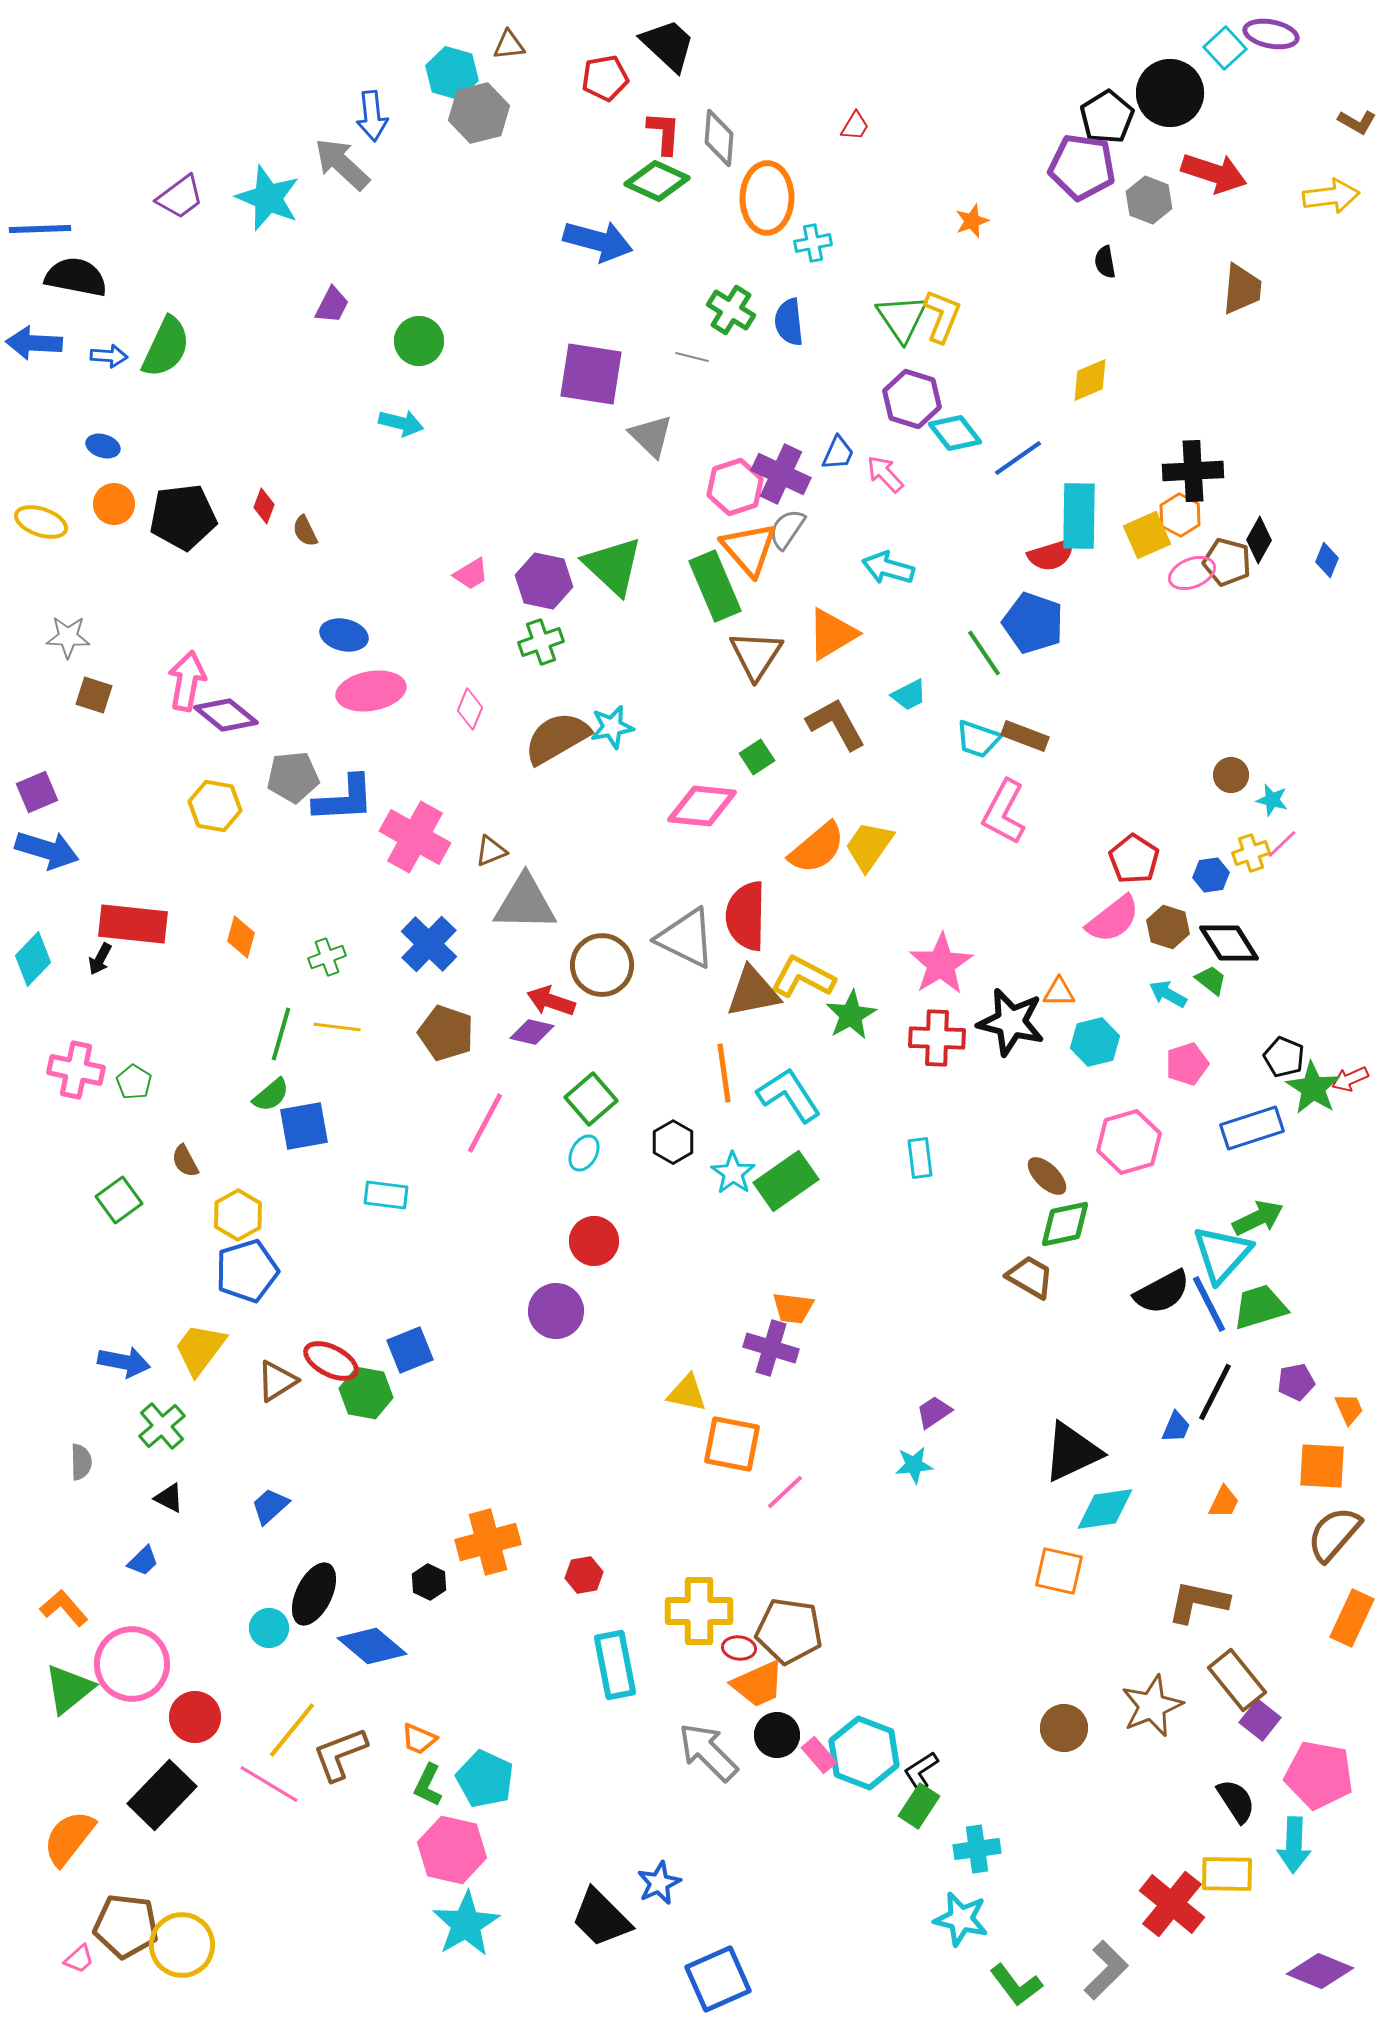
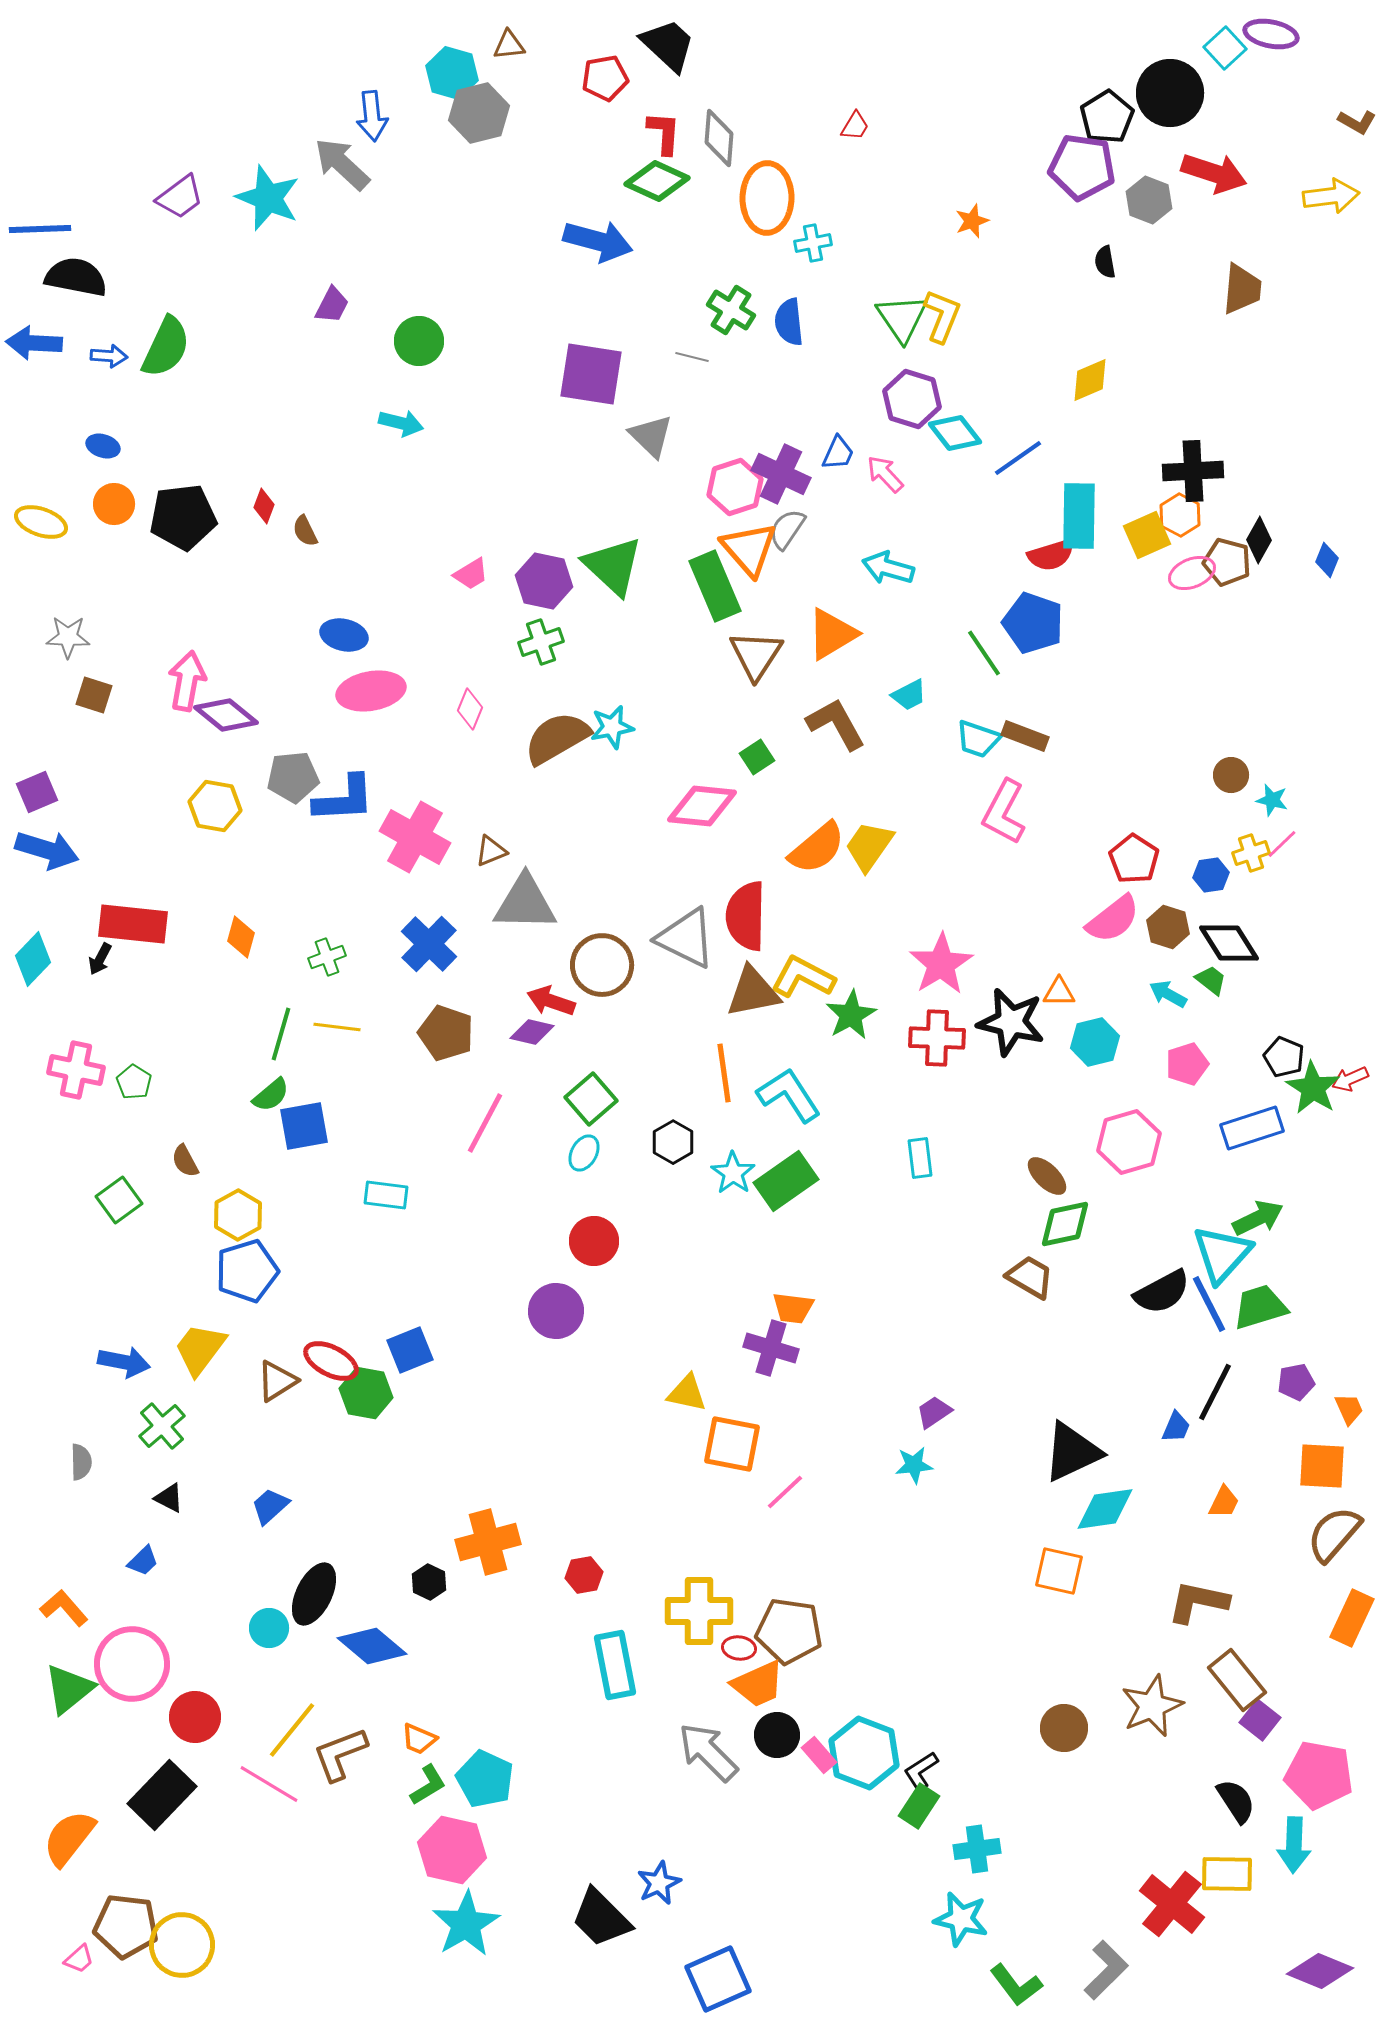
green L-shape at (428, 1785): rotated 147 degrees counterclockwise
